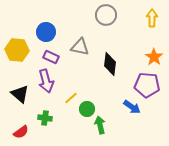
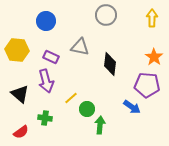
blue circle: moved 11 px up
green arrow: rotated 18 degrees clockwise
